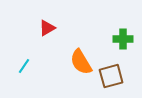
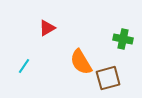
green cross: rotated 12 degrees clockwise
brown square: moved 3 px left, 2 px down
